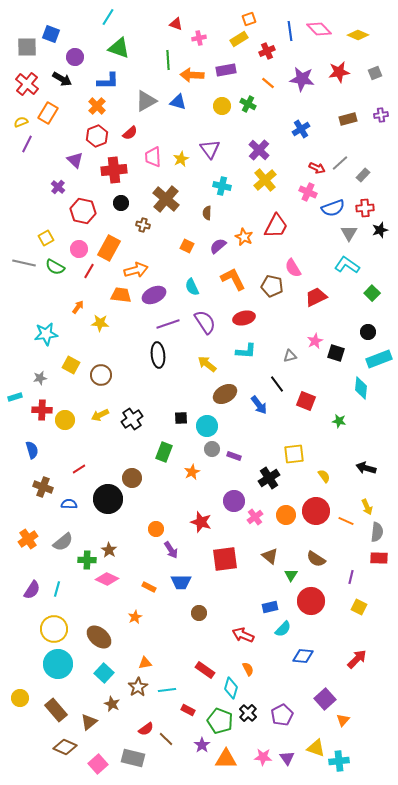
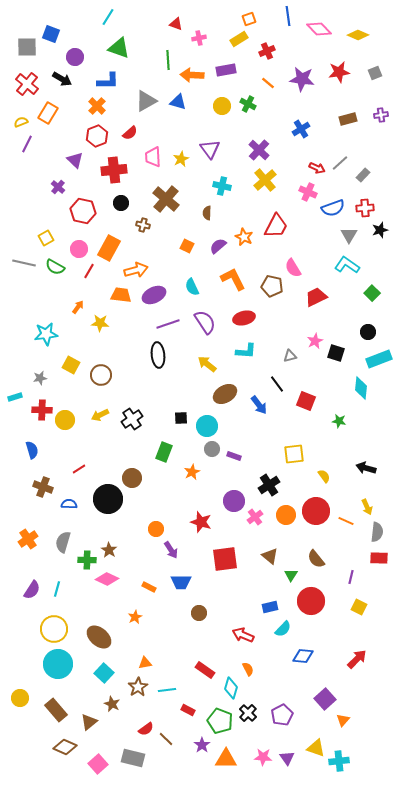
blue line at (290, 31): moved 2 px left, 15 px up
gray triangle at (349, 233): moved 2 px down
black cross at (269, 478): moved 7 px down
gray semicircle at (63, 542): rotated 145 degrees clockwise
brown semicircle at (316, 559): rotated 18 degrees clockwise
